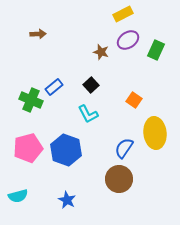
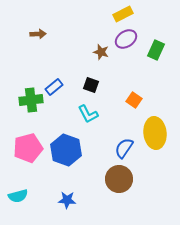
purple ellipse: moved 2 px left, 1 px up
black square: rotated 28 degrees counterclockwise
green cross: rotated 30 degrees counterclockwise
blue star: rotated 24 degrees counterclockwise
